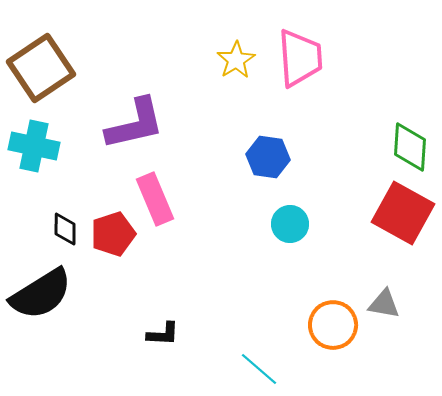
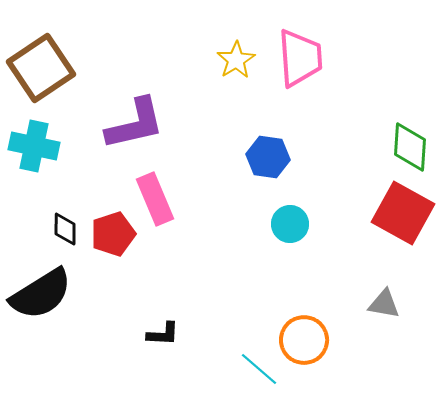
orange circle: moved 29 px left, 15 px down
